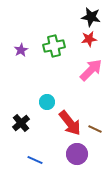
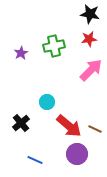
black star: moved 1 px left, 3 px up
purple star: moved 3 px down
red arrow: moved 1 px left, 3 px down; rotated 12 degrees counterclockwise
